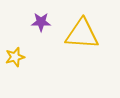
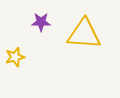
yellow triangle: moved 2 px right
